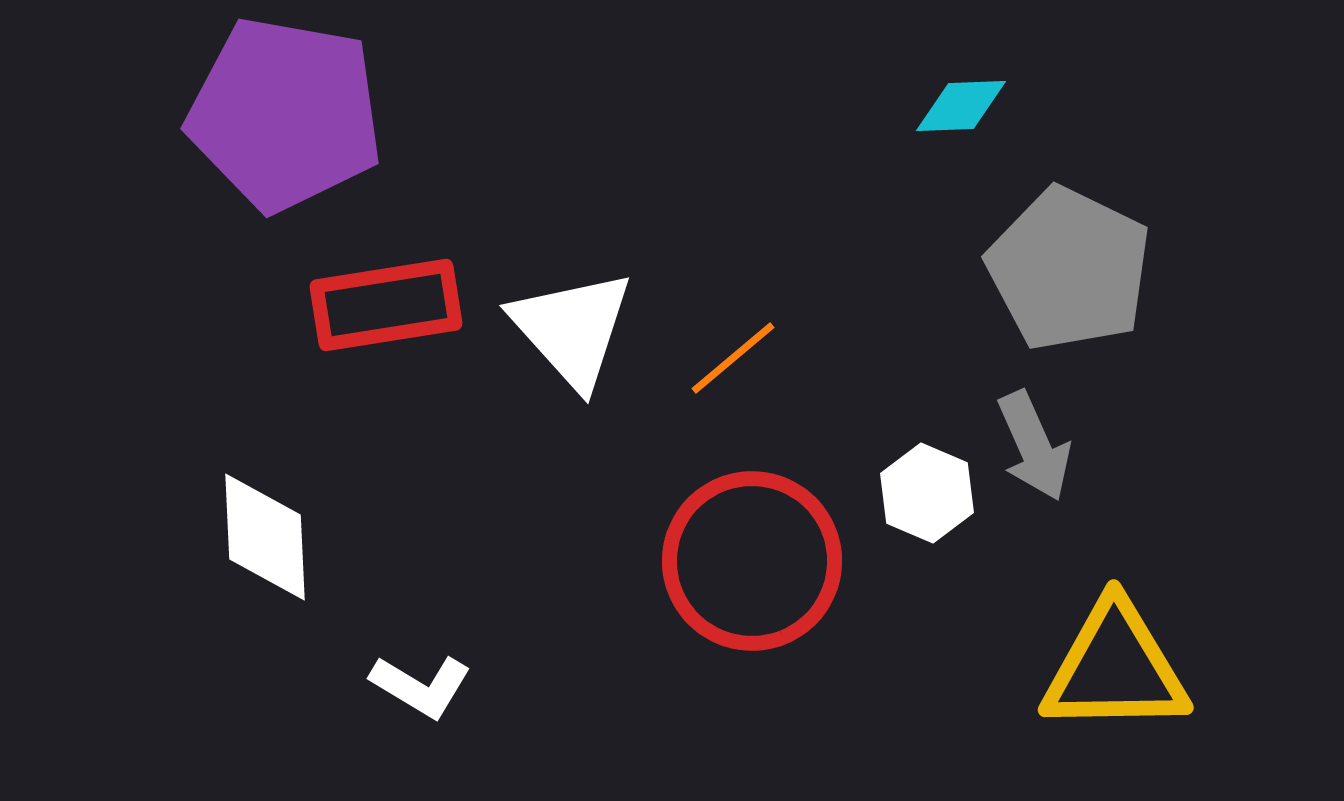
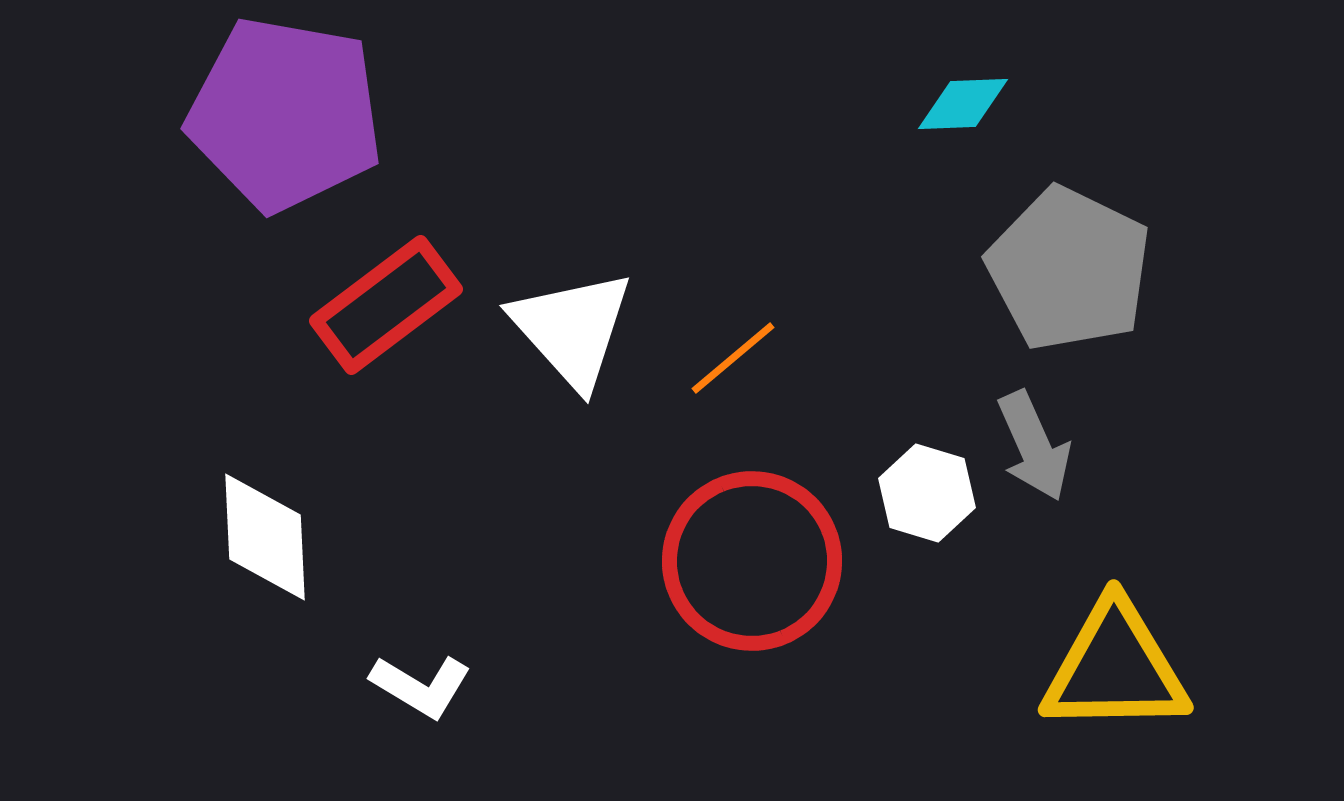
cyan diamond: moved 2 px right, 2 px up
red rectangle: rotated 28 degrees counterclockwise
white hexagon: rotated 6 degrees counterclockwise
